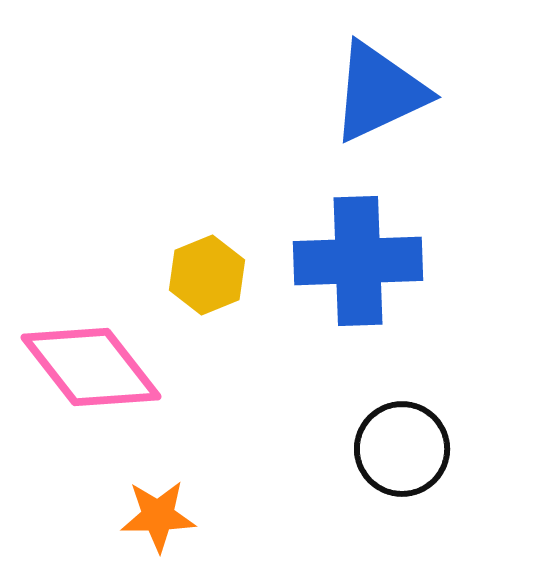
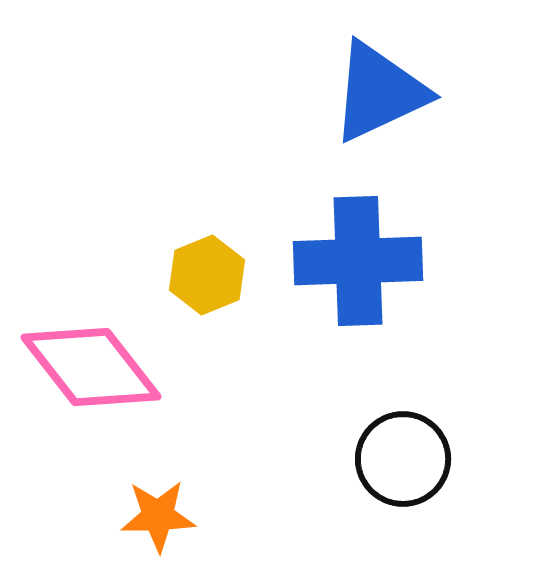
black circle: moved 1 px right, 10 px down
